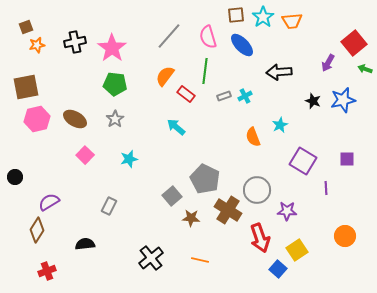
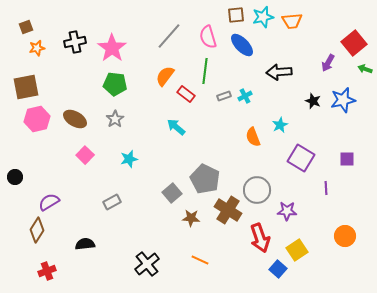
cyan star at (263, 17): rotated 20 degrees clockwise
orange star at (37, 45): moved 3 px down
purple square at (303, 161): moved 2 px left, 3 px up
gray square at (172, 196): moved 3 px up
gray rectangle at (109, 206): moved 3 px right, 4 px up; rotated 36 degrees clockwise
black cross at (151, 258): moved 4 px left, 6 px down
orange line at (200, 260): rotated 12 degrees clockwise
